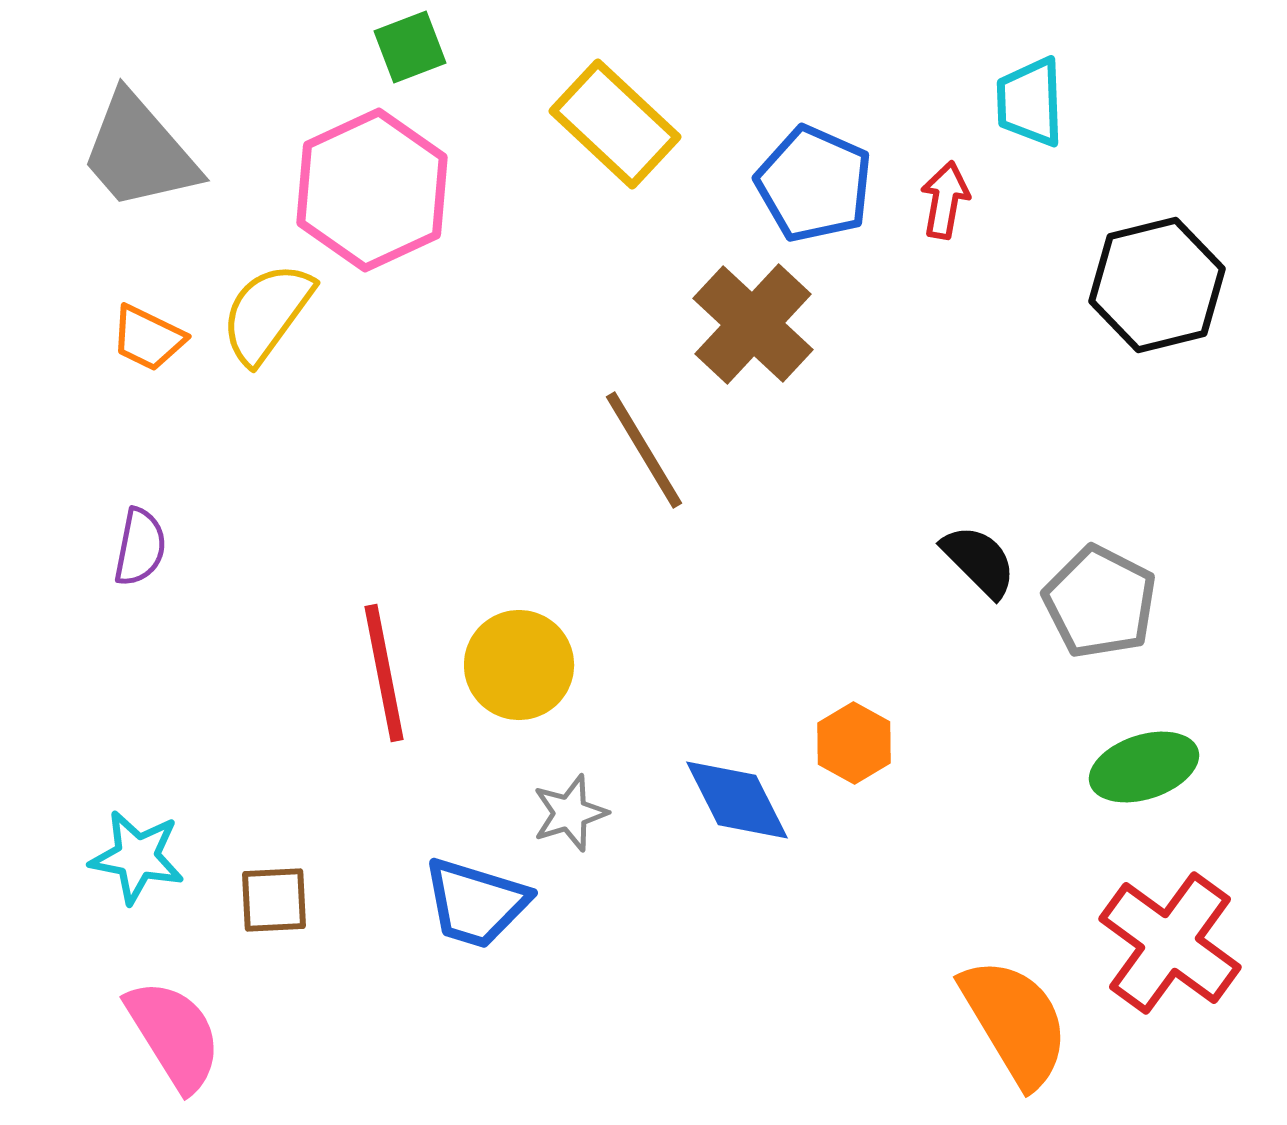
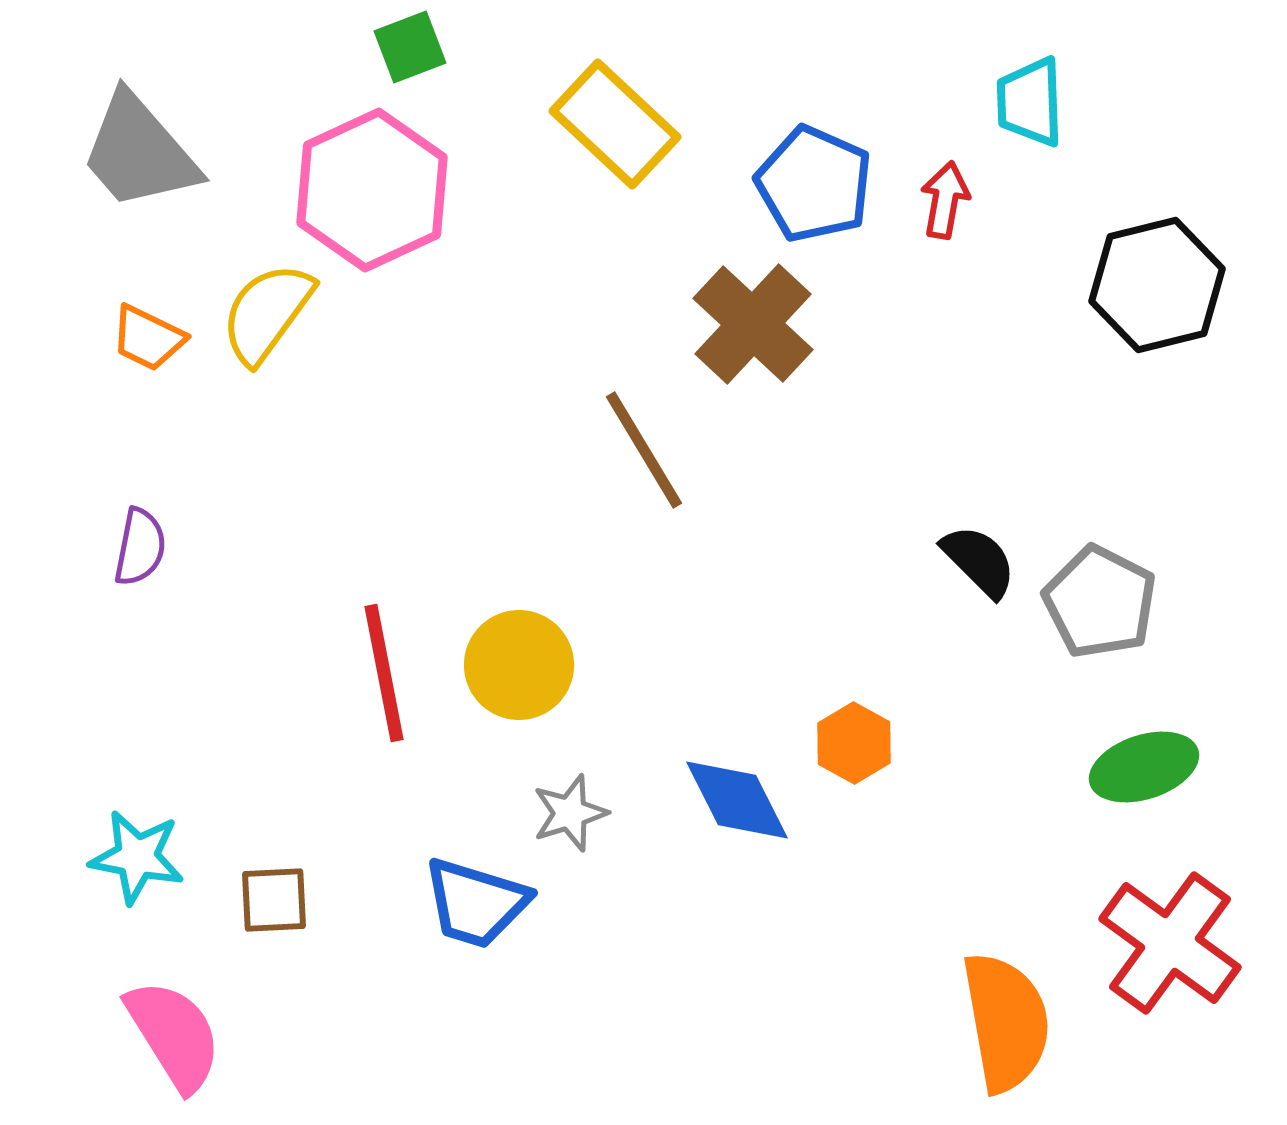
orange semicircle: moved 9 px left; rotated 21 degrees clockwise
